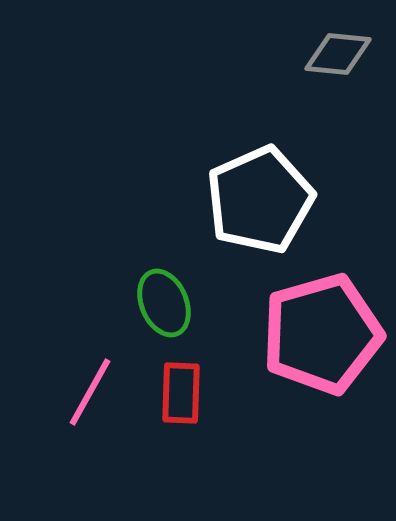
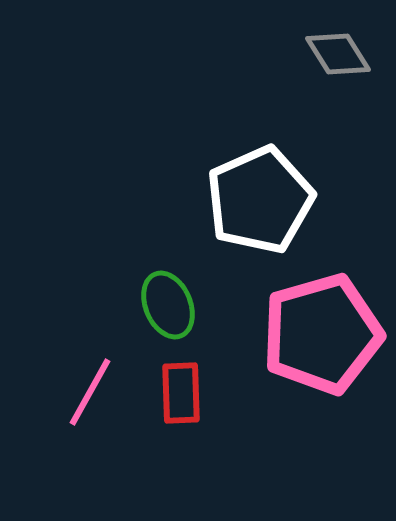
gray diamond: rotated 52 degrees clockwise
green ellipse: moved 4 px right, 2 px down
red rectangle: rotated 4 degrees counterclockwise
